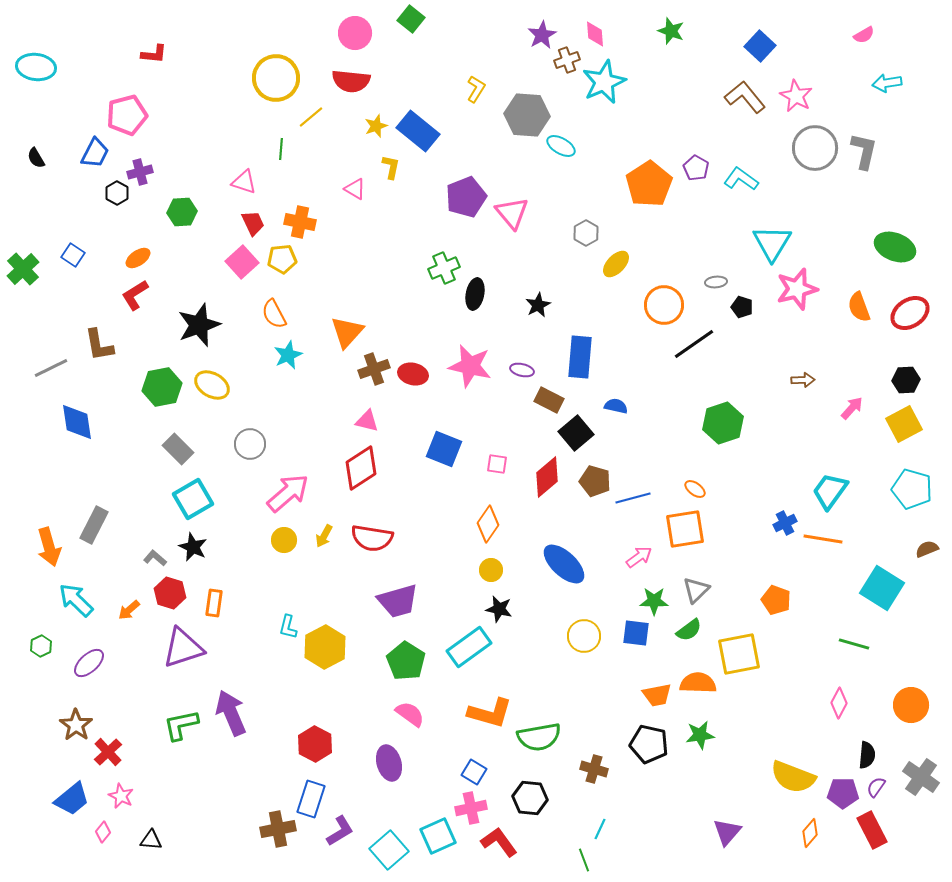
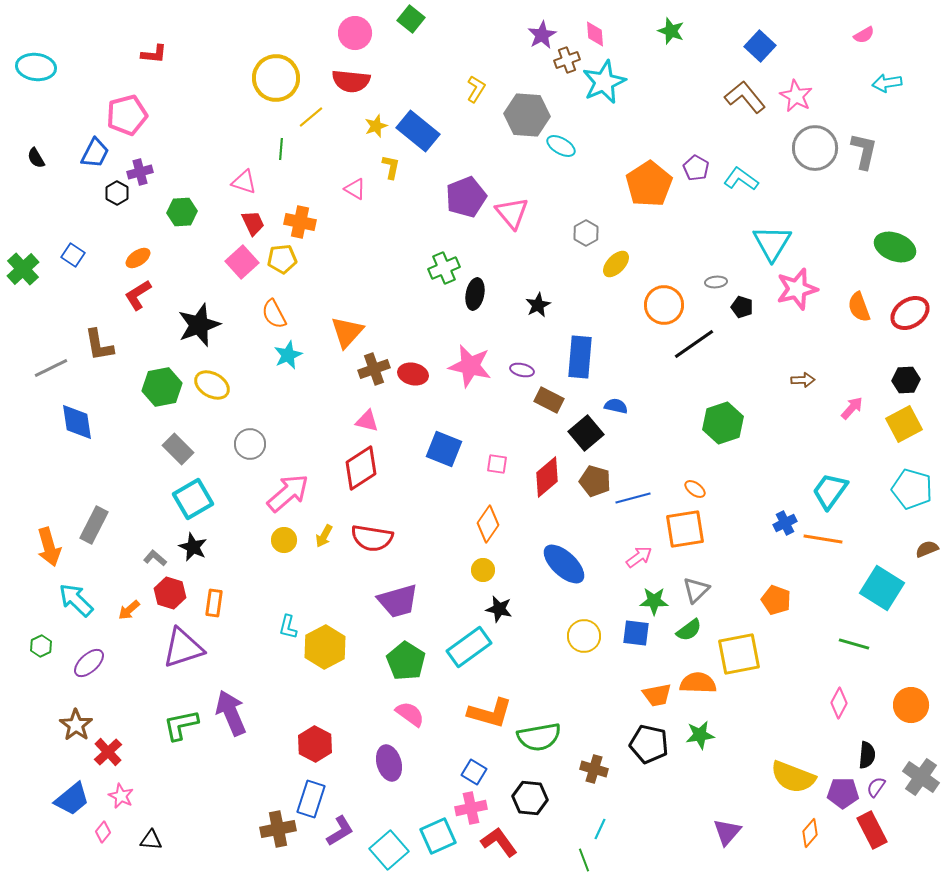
red L-shape at (135, 295): moved 3 px right
black square at (576, 433): moved 10 px right
yellow circle at (491, 570): moved 8 px left
